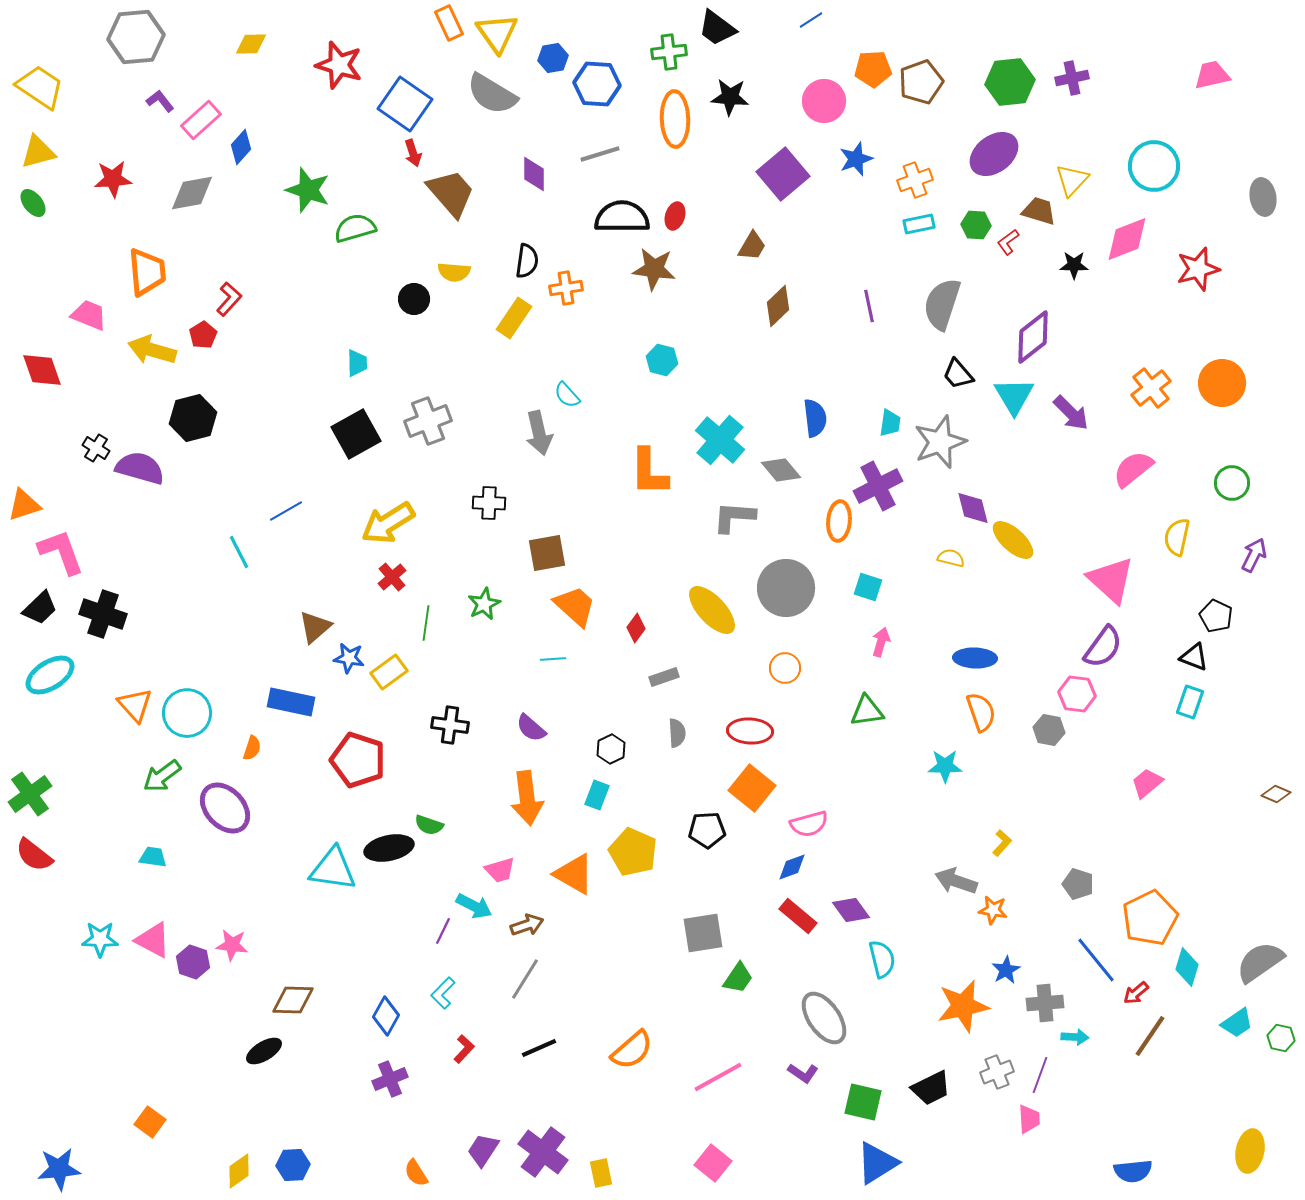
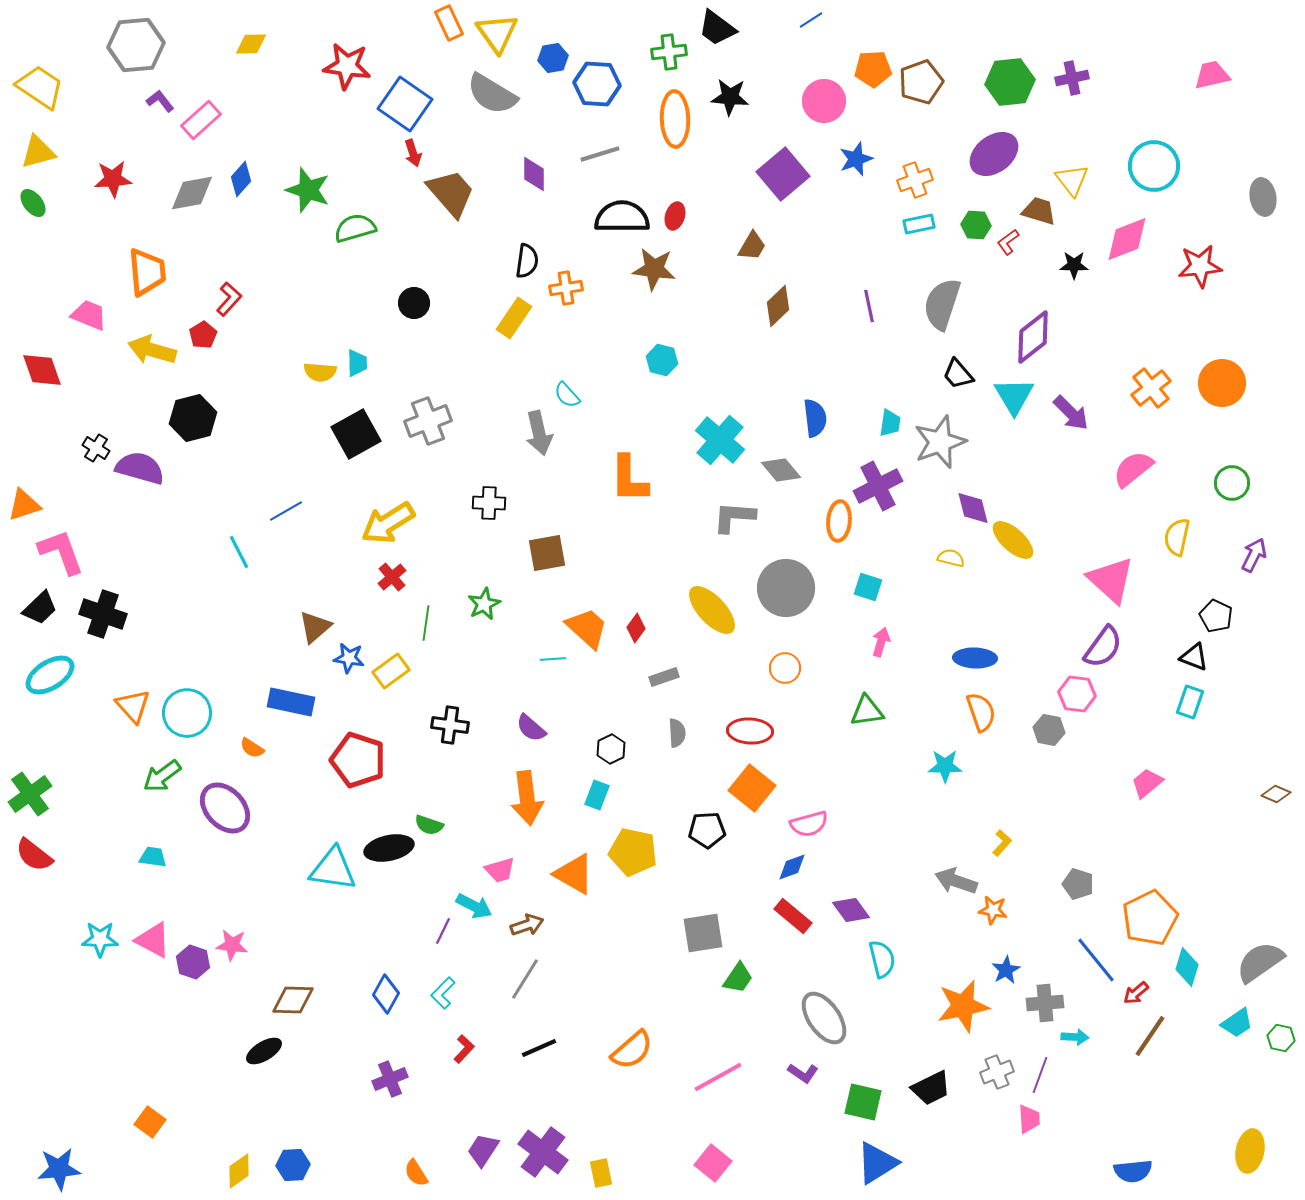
gray hexagon at (136, 37): moved 8 px down
red star at (339, 65): moved 8 px right, 1 px down; rotated 9 degrees counterclockwise
blue diamond at (241, 147): moved 32 px down
yellow triangle at (1072, 180): rotated 21 degrees counterclockwise
red star at (1198, 269): moved 2 px right, 3 px up; rotated 9 degrees clockwise
yellow semicircle at (454, 272): moved 134 px left, 100 px down
black circle at (414, 299): moved 4 px down
orange L-shape at (649, 472): moved 20 px left, 7 px down
orange trapezoid at (575, 606): moved 12 px right, 22 px down
yellow rectangle at (389, 672): moved 2 px right, 1 px up
orange triangle at (135, 705): moved 2 px left, 1 px down
orange semicircle at (252, 748): rotated 105 degrees clockwise
yellow pentagon at (633, 852): rotated 12 degrees counterclockwise
red rectangle at (798, 916): moved 5 px left
blue diamond at (386, 1016): moved 22 px up
